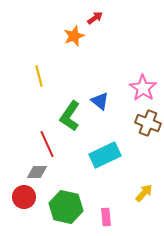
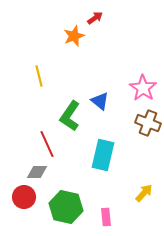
cyan rectangle: moved 2 px left; rotated 52 degrees counterclockwise
